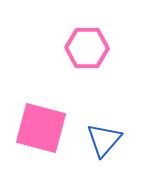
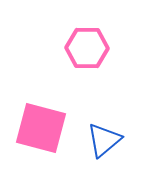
blue triangle: rotated 9 degrees clockwise
